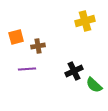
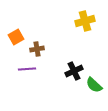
orange square: rotated 14 degrees counterclockwise
brown cross: moved 1 px left, 3 px down
